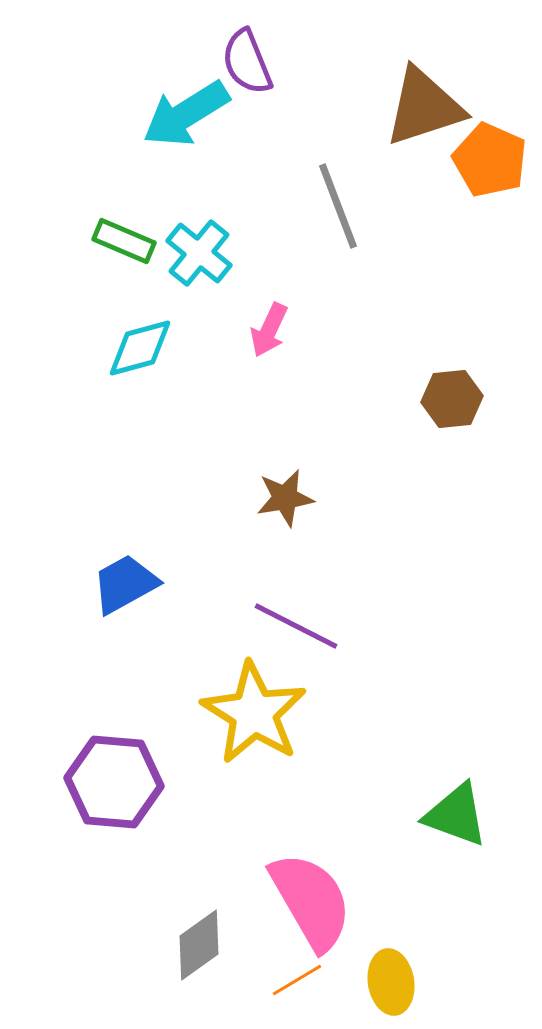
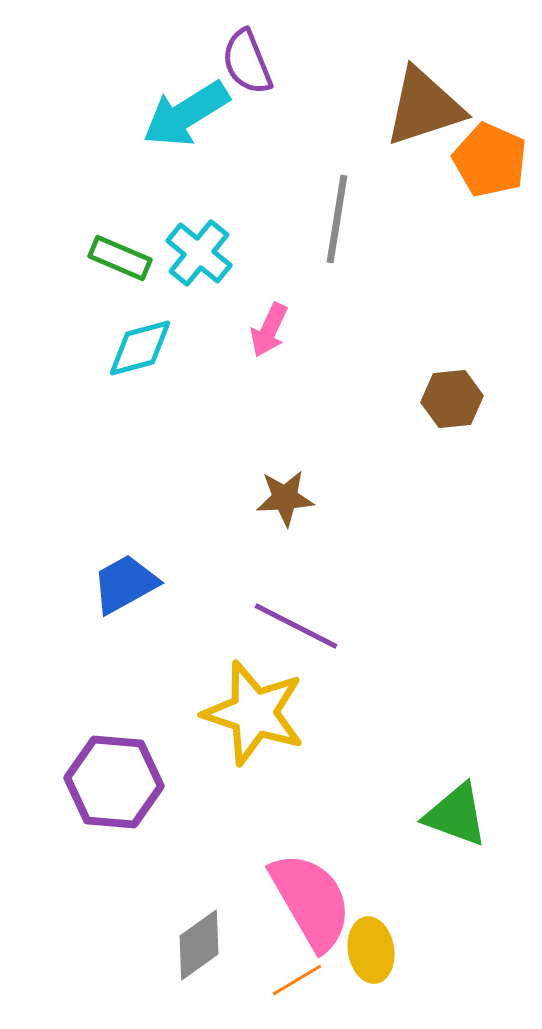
gray line: moved 1 px left, 13 px down; rotated 30 degrees clockwise
green rectangle: moved 4 px left, 17 px down
brown star: rotated 6 degrees clockwise
yellow star: rotated 14 degrees counterclockwise
yellow ellipse: moved 20 px left, 32 px up
